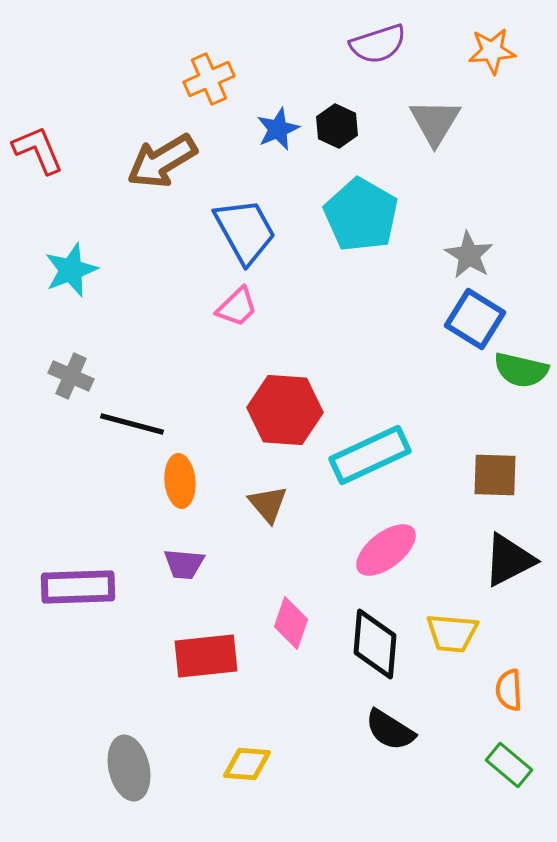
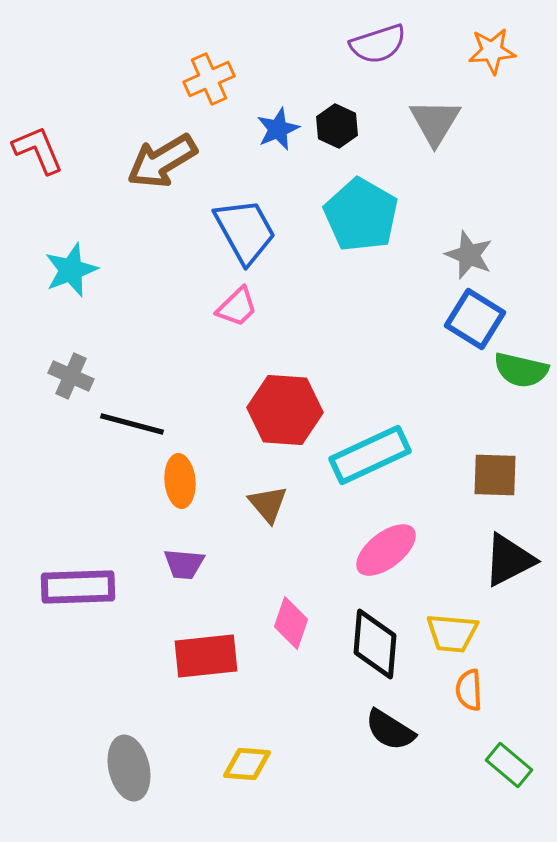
gray star: rotated 9 degrees counterclockwise
orange semicircle: moved 40 px left
